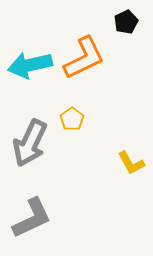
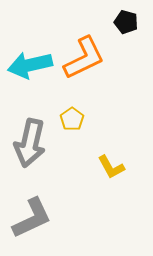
black pentagon: rotated 30 degrees counterclockwise
gray arrow: rotated 12 degrees counterclockwise
yellow L-shape: moved 20 px left, 4 px down
